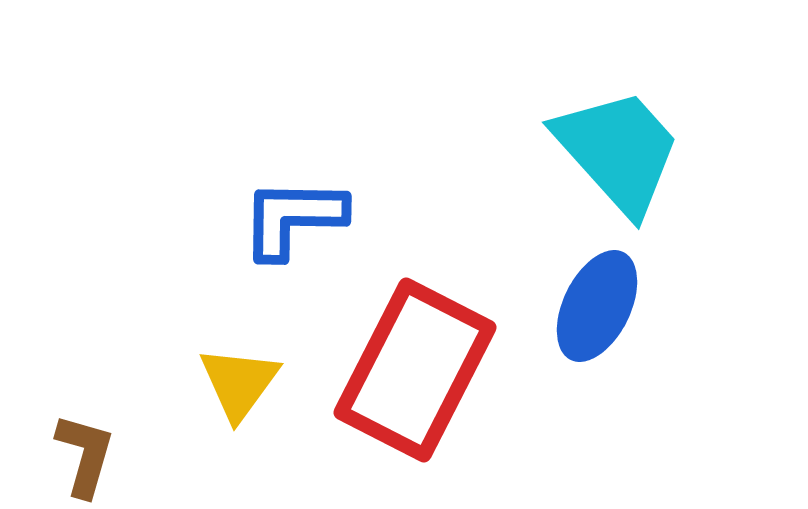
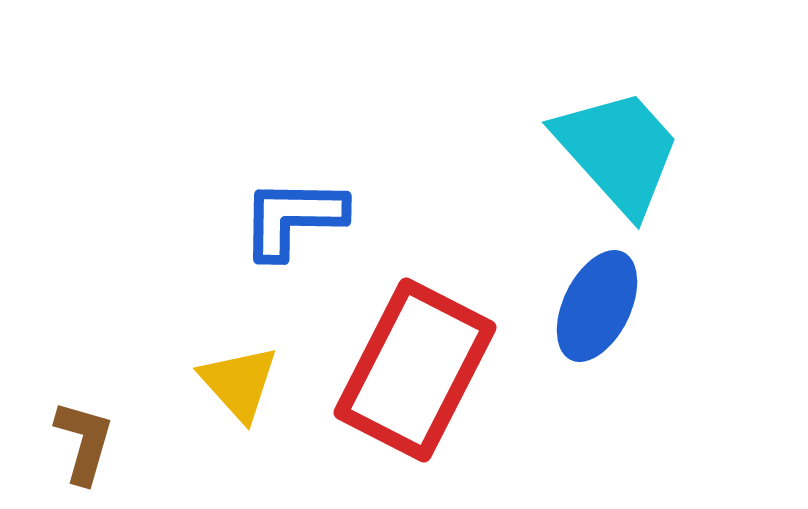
yellow triangle: rotated 18 degrees counterclockwise
brown L-shape: moved 1 px left, 13 px up
